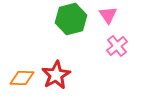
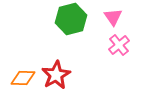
pink triangle: moved 5 px right, 2 px down
pink cross: moved 2 px right, 1 px up
orange diamond: moved 1 px right
